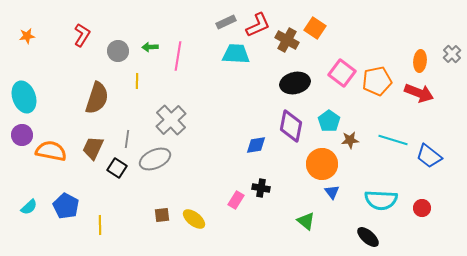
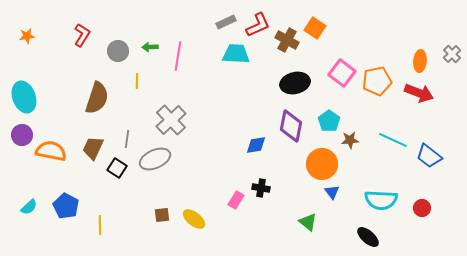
cyan line at (393, 140): rotated 8 degrees clockwise
green triangle at (306, 221): moved 2 px right, 1 px down
